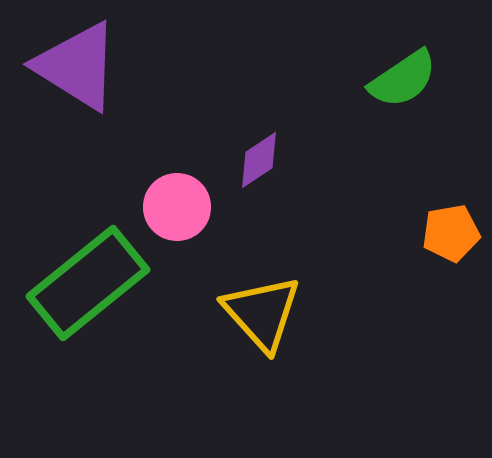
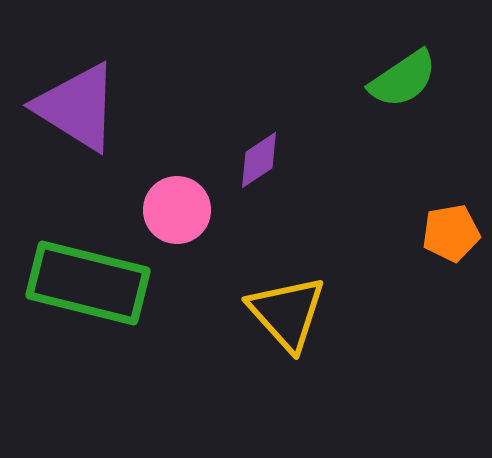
purple triangle: moved 41 px down
pink circle: moved 3 px down
green rectangle: rotated 53 degrees clockwise
yellow triangle: moved 25 px right
